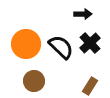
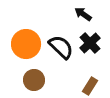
black arrow: rotated 144 degrees counterclockwise
brown circle: moved 1 px up
